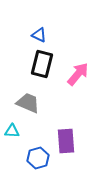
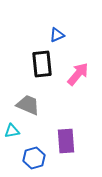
blue triangle: moved 18 px right; rotated 49 degrees counterclockwise
black rectangle: rotated 20 degrees counterclockwise
gray trapezoid: moved 2 px down
cyan triangle: rotated 14 degrees counterclockwise
blue hexagon: moved 4 px left
